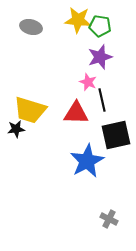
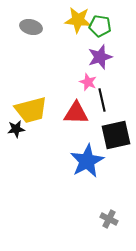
yellow trapezoid: moved 1 px right; rotated 32 degrees counterclockwise
